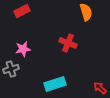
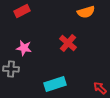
orange semicircle: rotated 90 degrees clockwise
red cross: rotated 18 degrees clockwise
pink star: moved 1 px right, 1 px up; rotated 21 degrees clockwise
gray cross: rotated 21 degrees clockwise
